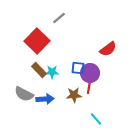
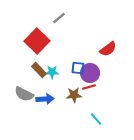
red line: rotated 64 degrees clockwise
